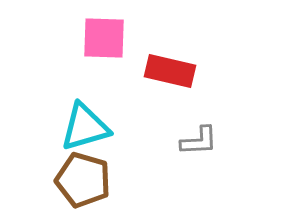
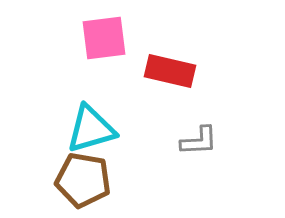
pink square: rotated 9 degrees counterclockwise
cyan triangle: moved 6 px right, 2 px down
brown pentagon: rotated 6 degrees counterclockwise
